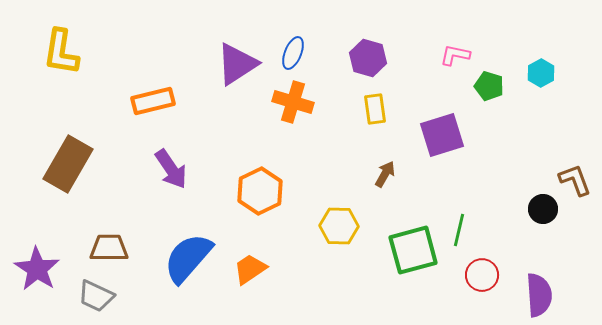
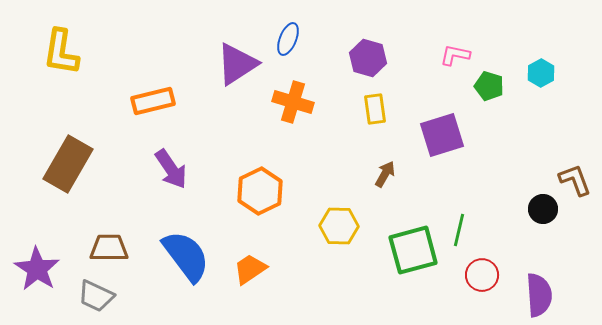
blue ellipse: moved 5 px left, 14 px up
blue semicircle: moved 2 px left, 2 px up; rotated 102 degrees clockwise
